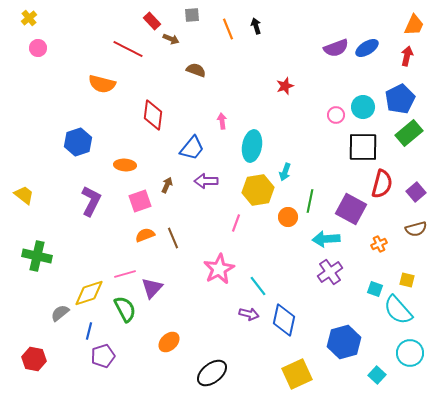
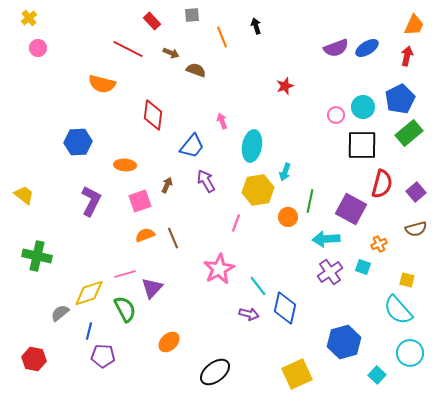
orange line at (228, 29): moved 6 px left, 8 px down
brown arrow at (171, 39): moved 14 px down
pink arrow at (222, 121): rotated 14 degrees counterclockwise
blue hexagon at (78, 142): rotated 16 degrees clockwise
black square at (363, 147): moved 1 px left, 2 px up
blue trapezoid at (192, 148): moved 2 px up
purple arrow at (206, 181): rotated 60 degrees clockwise
cyan square at (375, 289): moved 12 px left, 22 px up
blue diamond at (284, 320): moved 1 px right, 12 px up
purple pentagon at (103, 356): rotated 20 degrees clockwise
black ellipse at (212, 373): moved 3 px right, 1 px up
